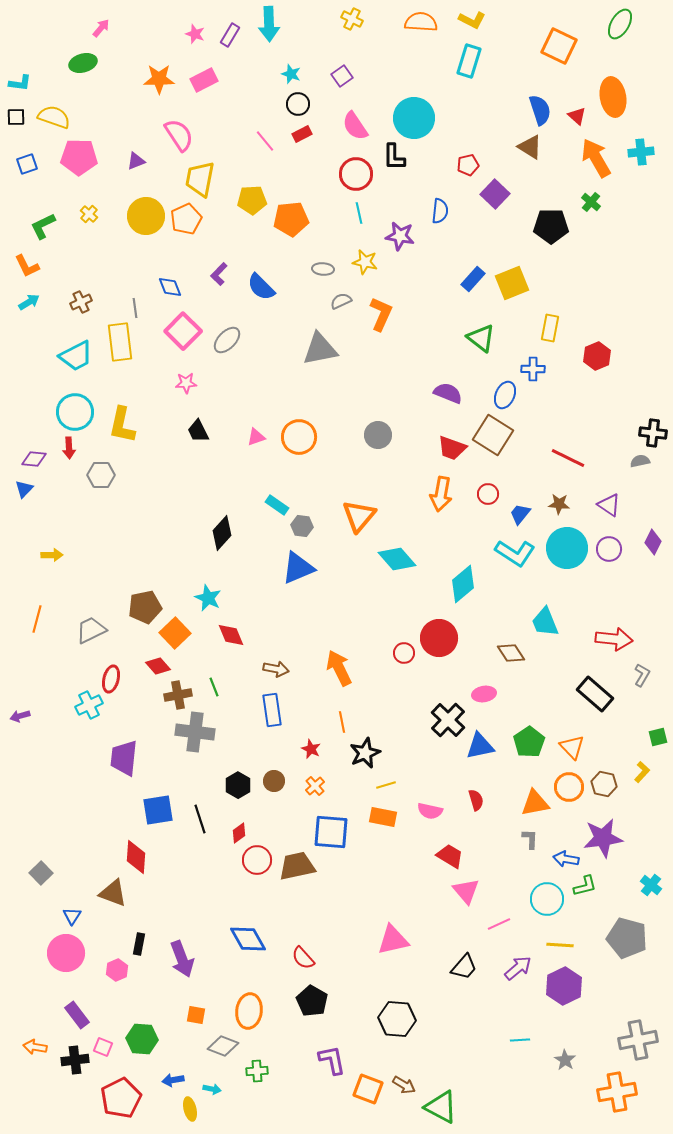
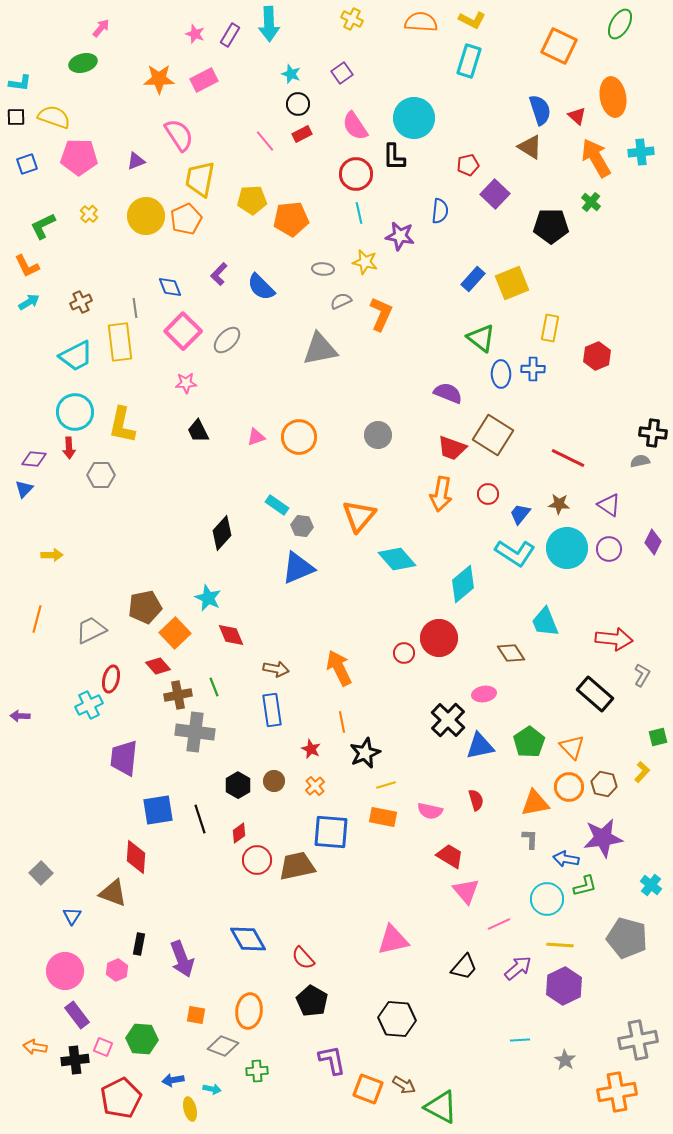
purple square at (342, 76): moved 3 px up
blue ellipse at (505, 395): moved 4 px left, 21 px up; rotated 24 degrees counterclockwise
purple arrow at (20, 716): rotated 18 degrees clockwise
pink circle at (66, 953): moved 1 px left, 18 px down
